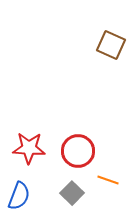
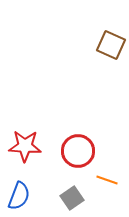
red star: moved 4 px left, 2 px up
orange line: moved 1 px left
gray square: moved 5 px down; rotated 10 degrees clockwise
